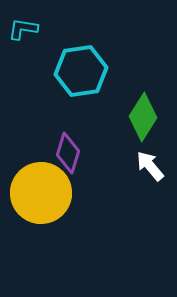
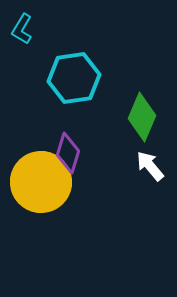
cyan L-shape: moved 1 px left; rotated 68 degrees counterclockwise
cyan hexagon: moved 7 px left, 7 px down
green diamond: moved 1 px left; rotated 9 degrees counterclockwise
yellow circle: moved 11 px up
